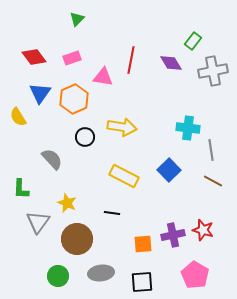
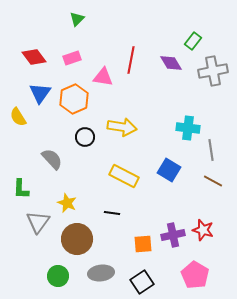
blue square: rotated 15 degrees counterclockwise
black square: rotated 30 degrees counterclockwise
